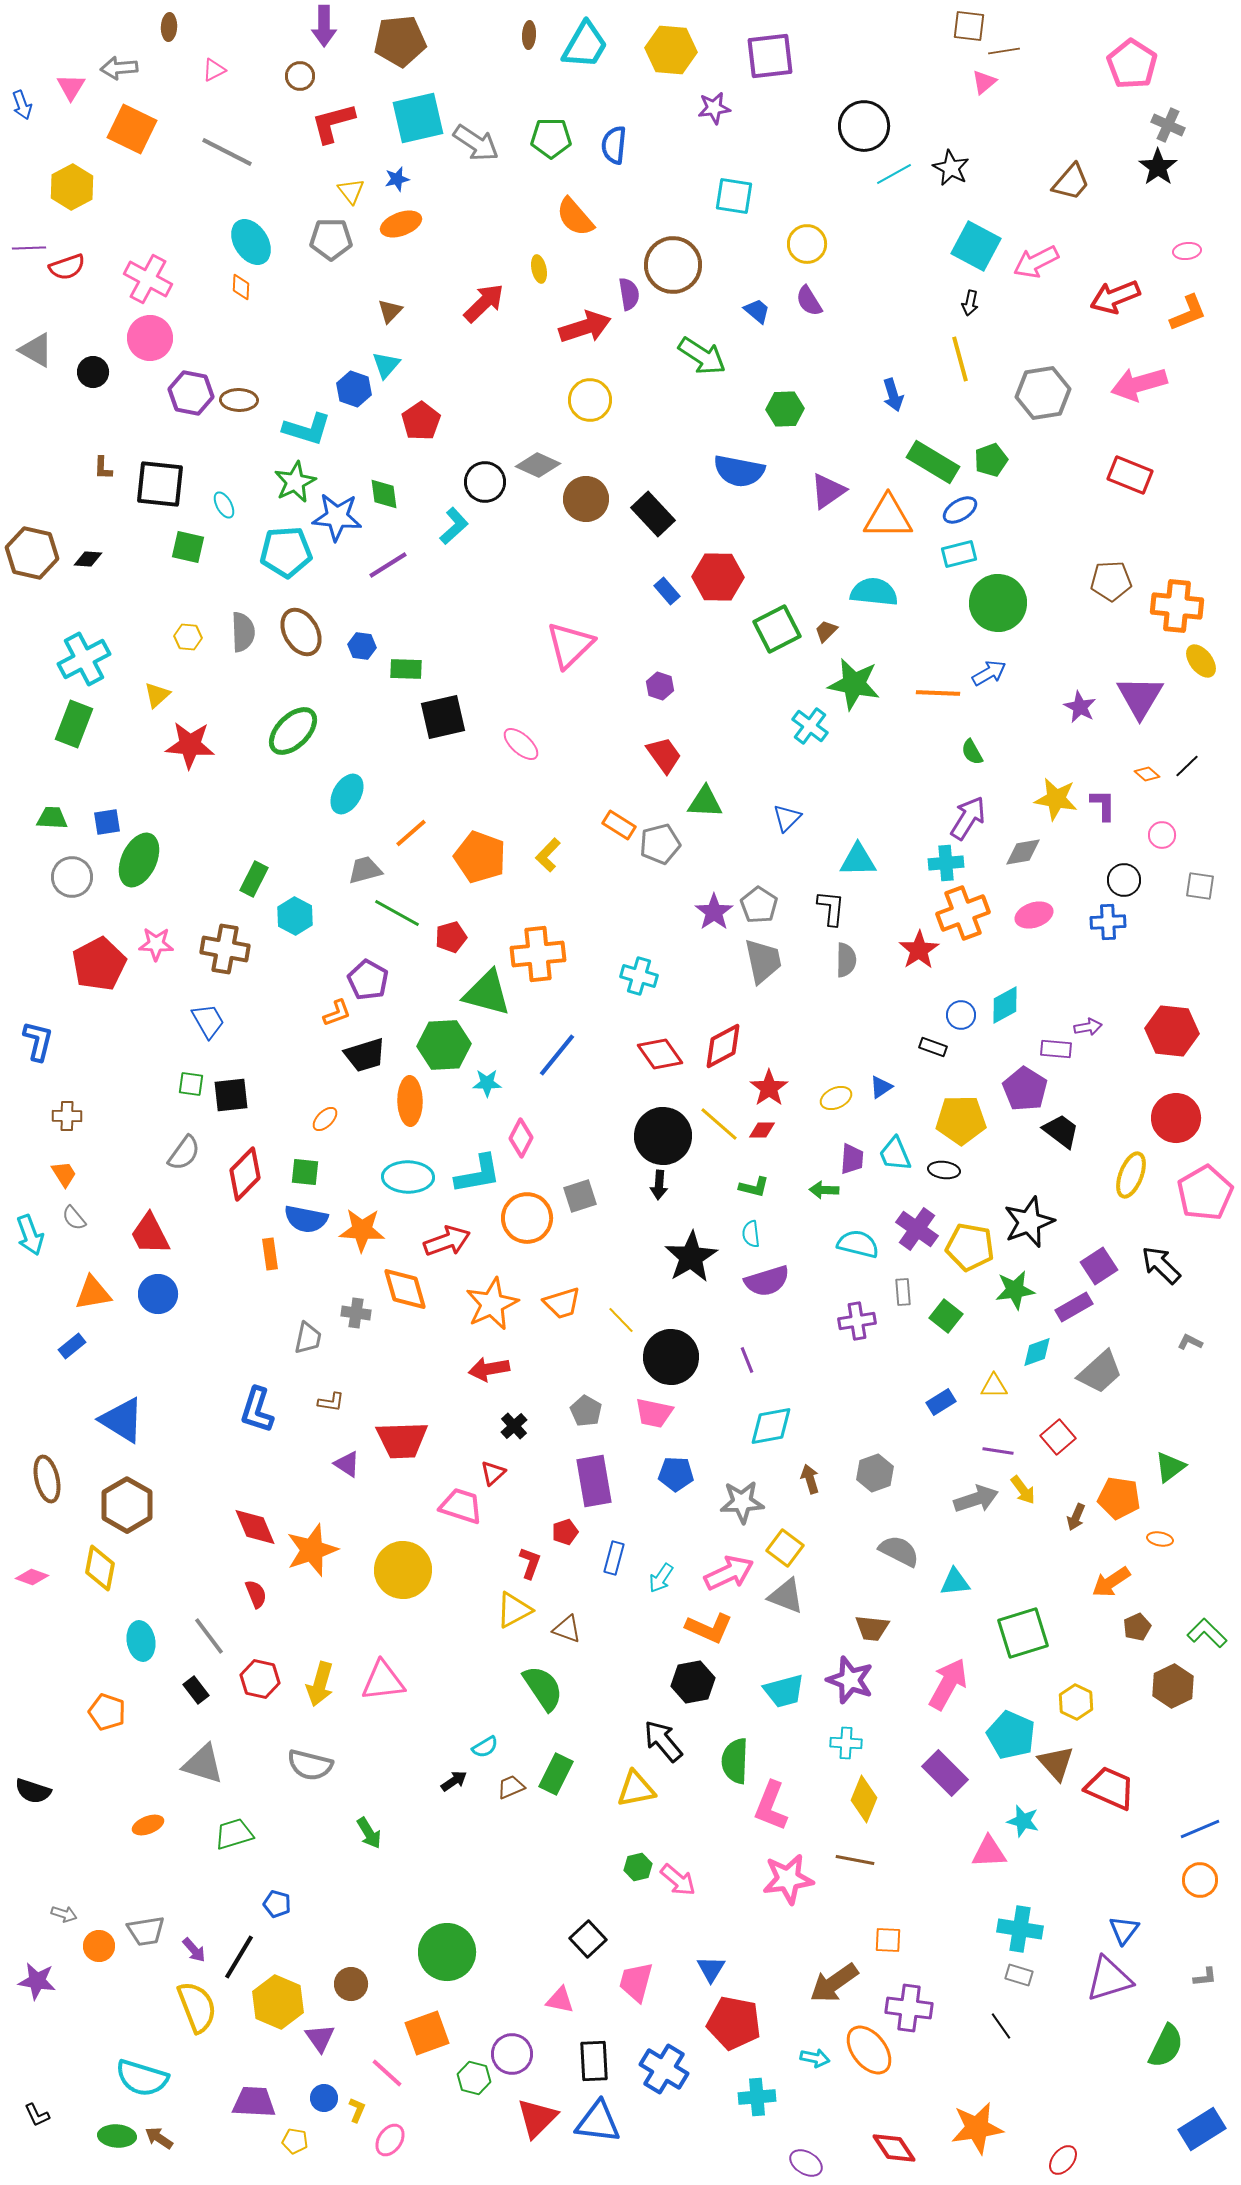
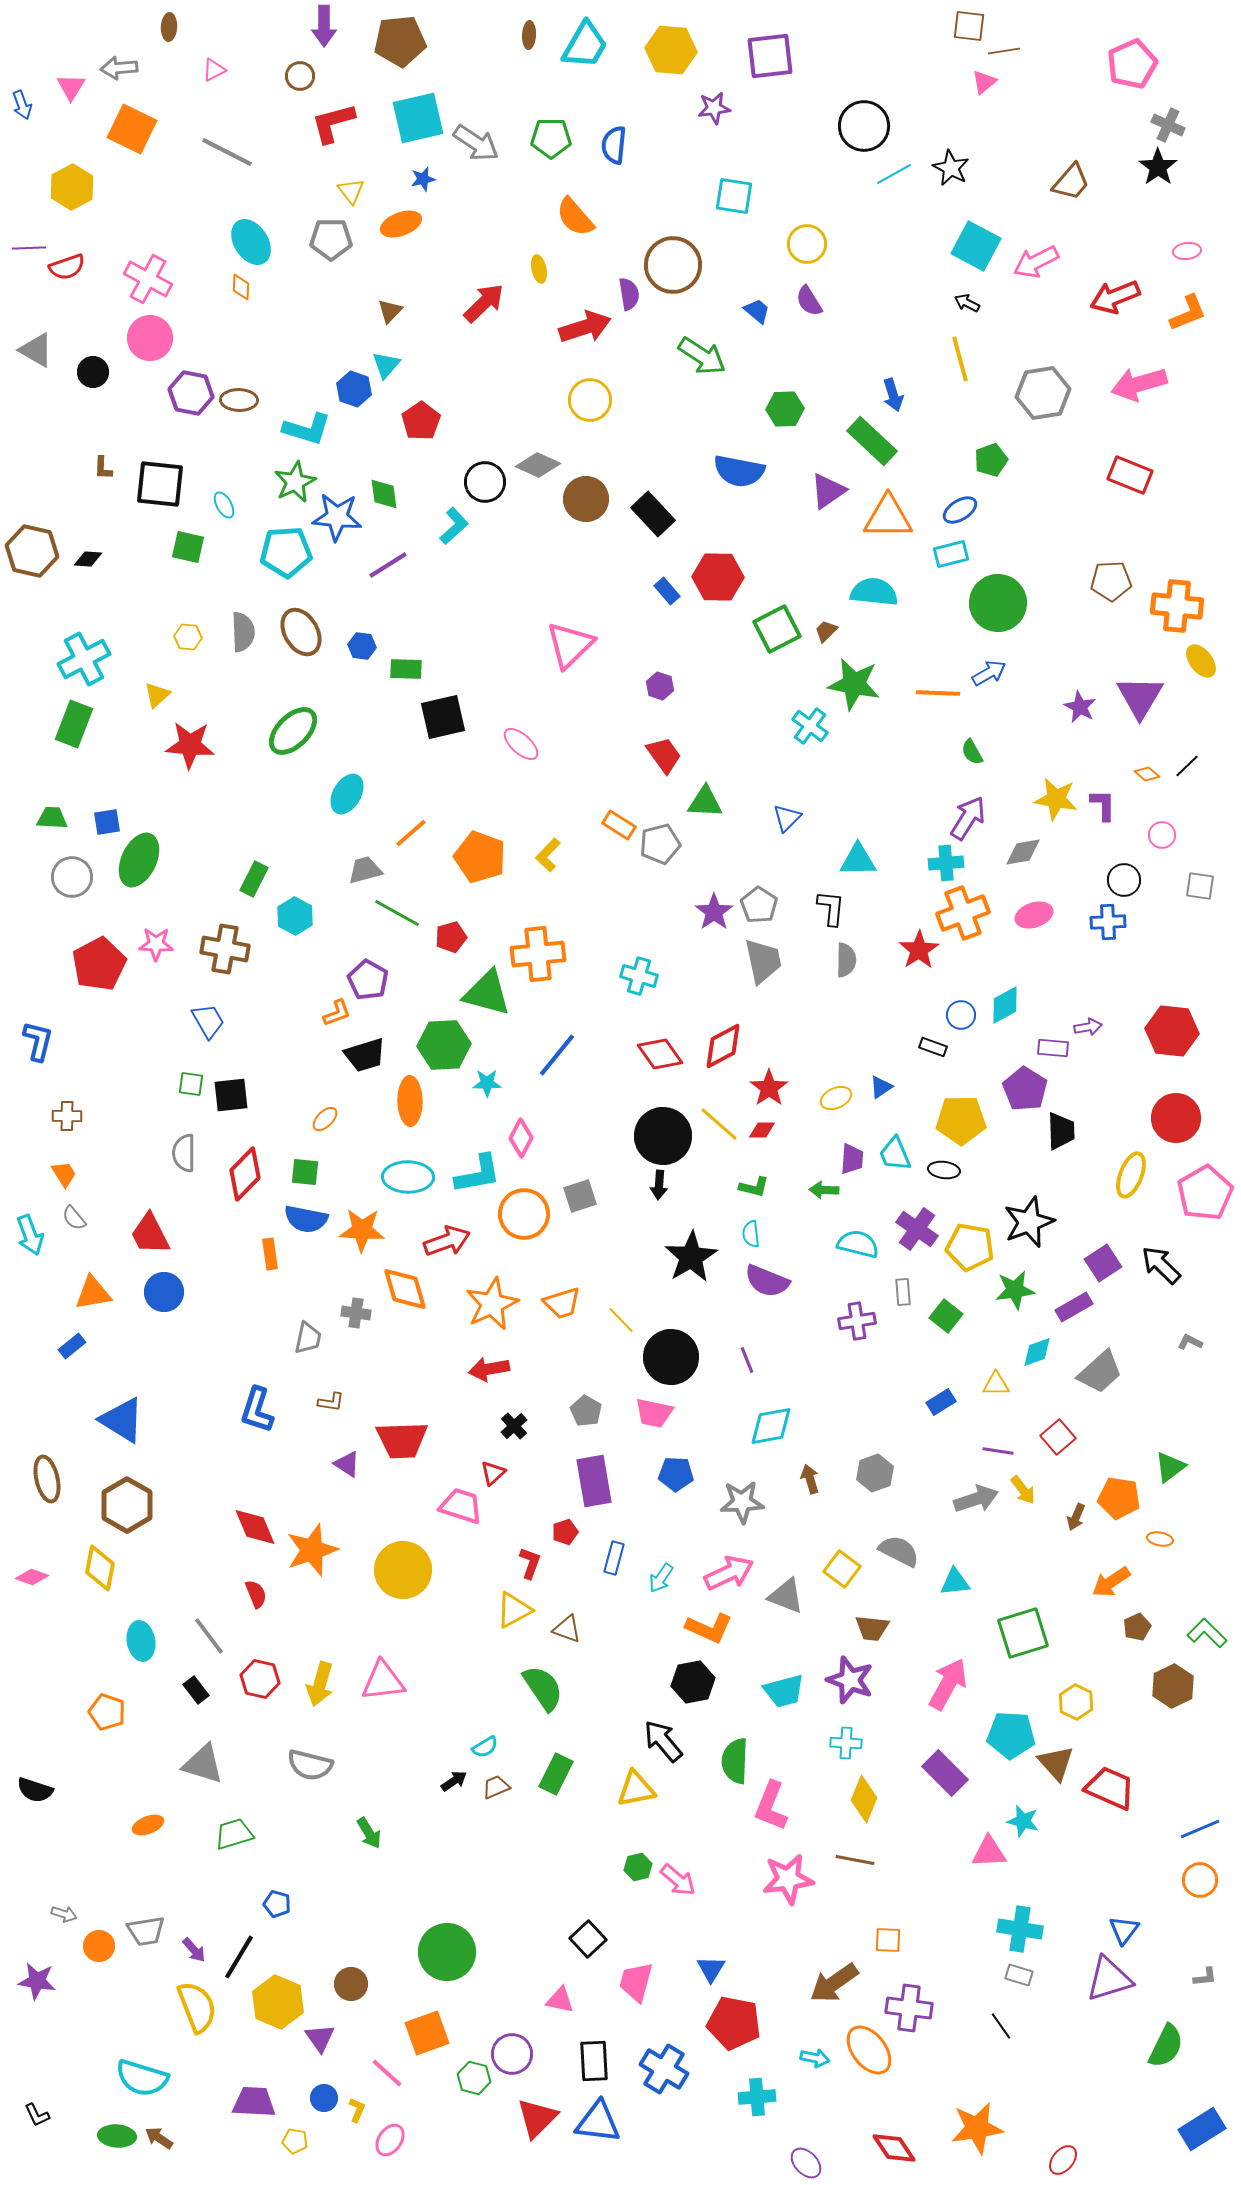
pink pentagon at (1132, 64): rotated 15 degrees clockwise
blue star at (397, 179): moved 26 px right
black arrow at (970, 303): moved 3 px left; rotated 105 degrees clockwise
green rectangle at (933, 462): moved 61 px left, 21 px up; rotated 12 degrees clockwise
brown hexagon at (32, 553): moved 2 px up
cyan rectangle at (959, 554): moved 8 px left
purple rectangle at (1056, 1049): moved 3 px left, 1 px up
black trapezoid at (1061, 1131): rotated 51 degrees clockwise
gray semicircle at (184, 1153): rotated 144 degrees clockwise
orange circle at (527, 1218): moved 3 px left, 4 px up
purple square at (1099, 1266): moved 4 px right, 3 px up
purple semicircle at (767, 1281): rotated 39 degrees clockwise
blue circle at (158, 1294): moved 6 px right, 2 px up
yellow triangle at (994, 1386): moved 2 px right, 2 px up
yellow square at (785, 1548): moved 57 px right, 21 px down
cyan pentagon at (1011, 1735): rotated 21 degrees counterclockwise
brown trapezoid at (511, 1787): moved 15 px left
black semicircle at (33, 1791): moved 2 px right, 1 px up
purple ellipse at (806, 2163): rotated 16 degrees clockwise
